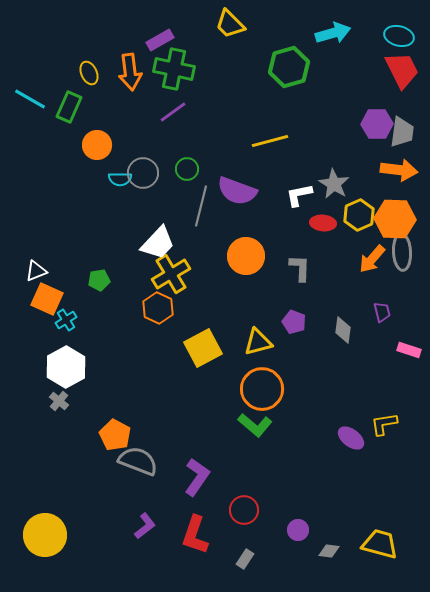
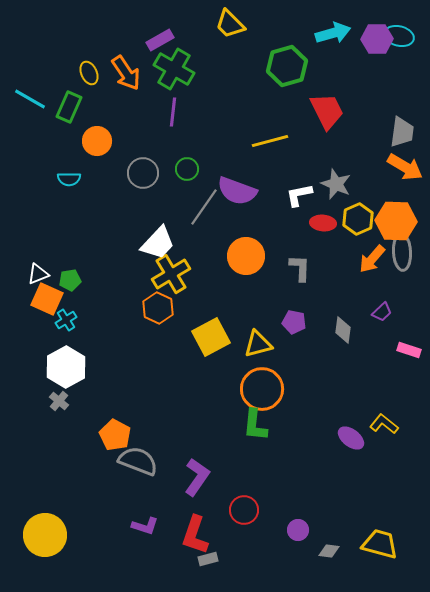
green hexagon at (289, 67): moved 2 px left, 1 px up
green cross at (174, 69): rotated 18 degrees clockwise
red trapezoid at (402, 70): moved 75 px left, 41 px down
orange arrow at (130, 72): moved 4 px left, 1 px down; rotated 27 degrees counterclockwise
purple line at (173, 112): rotated 48 degrees counterclockwise
purple hexagon at (377, 124): moved 85 px up
orange circle at (97, 145): moved 4 px up
orange arrow at (399, 170): moved 6 px right, 3 px up; rotated 24 degrees clockwise
cyan semicircle at (120, 179): moved 51 px left
gray star at (334, 184): moved 2 px right; rotated 8 degrees counterclockwise
gray line at (201, 206): moved 3 px right, 1 px down; rotated 21 degrees clockwise
yellow hexagon at (359, 215): moved 1 px left, 4 px down
orange hexagon at (395, 219): moved 1 px right, 2 px down
white triangle at (36, 271): moved 2 px right, 3 px down
green pentagon at (99, 280): moved 29 px left
purple trapezoid at (382, 312): rotated 60 degrees clockwise
purple pentagon at (294, 322): rotated 10 degrees counterclockwise
yellow triangle at (258, 342): moved 2 px down
yellow square at (203, 348): moved 8 px right, 11 px up
yellow L-shape at (384, 424): rotated 48 degrees clockwise
green L-shape at (255, 425): rotated 56 degrees clockwise
purple L-shape at (145, 526): rotated 56 degrees clockwise
gray rectangle at (245, 559): moved 37 px left; rotated 42 degrees clockwise
